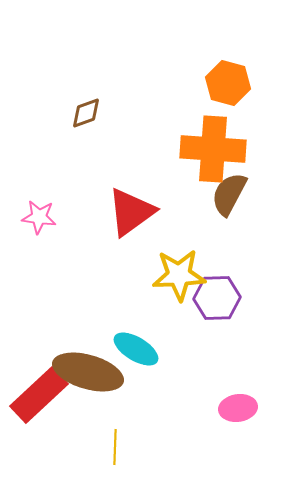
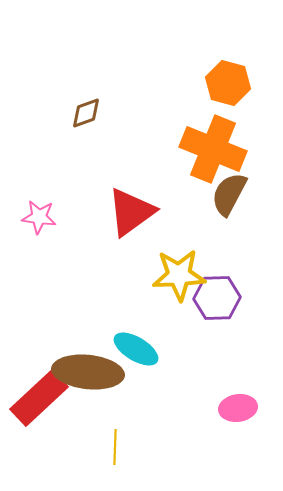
orange cross: rotated 18 degrees clockwise
brown ellipse: rotated 10 degrees counterclockwise
red rectangle: moved 3 px down
